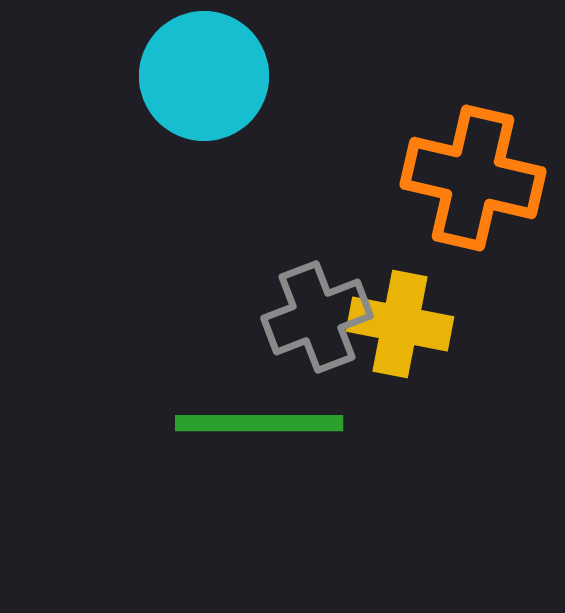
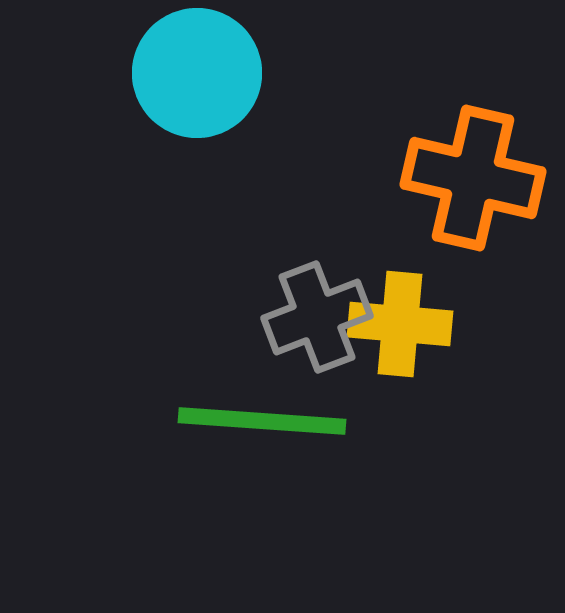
cyan circle: moved 7 px left, 3 px up
yellow cross: rotated 6 degrees counterclockwise
green line: moved 3 px right, 2 px up; rotated 4 degrees clockwise
